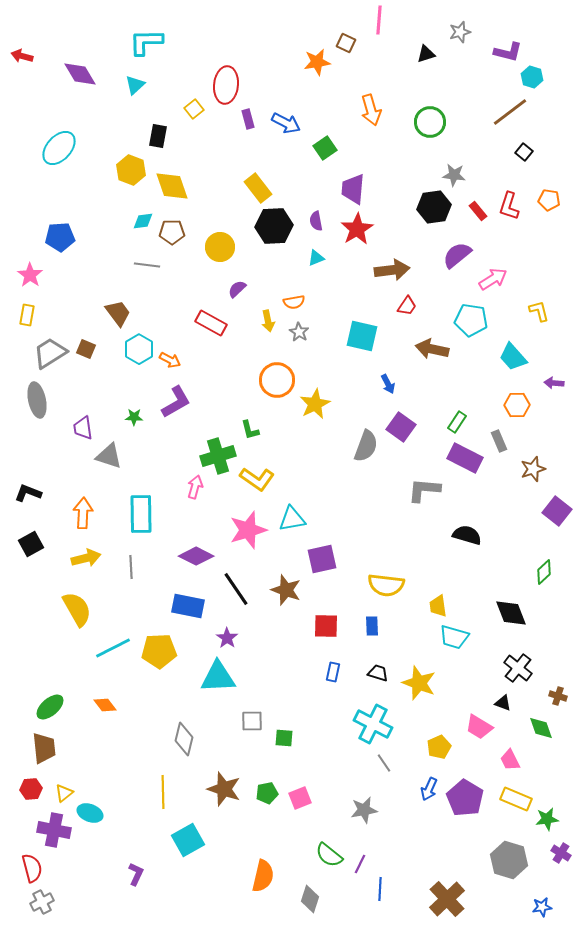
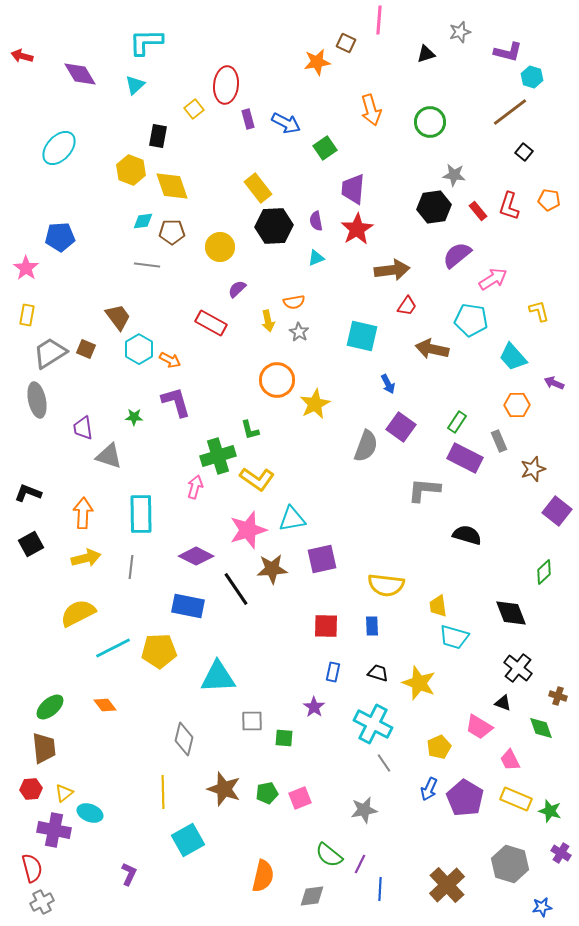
pink star at (30, 275): moved 4 px left, 7 px up
brown trapezoid at (118, 313): moved 4 px down
purple arrow at (554, 383): rotated 18 degrees clockwise
purple L-shape at (176, 402): rotated 76 degrees counterclockwise
gray line at (131, 567): rotated 10 degrees clockwise
brown star at (286, 590): moved 14 px left, 21 px up; rotated 24 degrees counterclockwise
yellow semicircle at (77, 609): moved 1 px right, 4 px down; rotated 87 degrees counterclockwise
purple star at (227, 638): moved 87 px right, 69 px down
green star at (547, 819): moved 3 px right, 8 px up; rotated 25 degrees clockwise
gray hexagon at (509, 860): moved 1 px right, 4 px down
purple L-shape at (136, 874): moved 7 px left
gray diamond at (310, 899): moved 2 px right, 3 px up; rotated 64 degrees clockwise
brown cross at (447, 899): moved 14 px up
